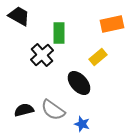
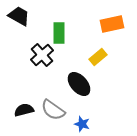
black ellipse: moved 1 px down
